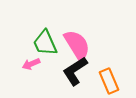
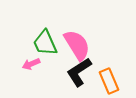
black L-shape: moved 4 px right, 1 px down
